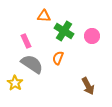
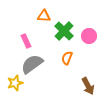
green cross: rotated 12 degrees clockwise
pink circle: moved 3 px left
orange semicircle: moved 9 px right
gray semicircle: rotated 70 degrees counterclockwise
yellow star: rotated 21 degrees clockwise
